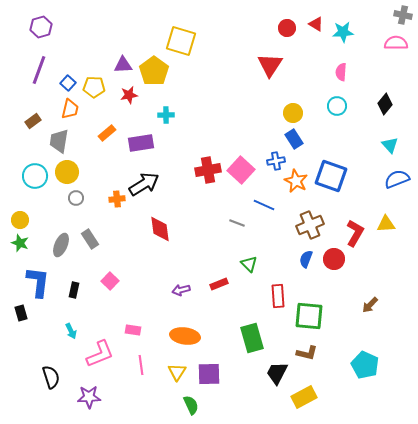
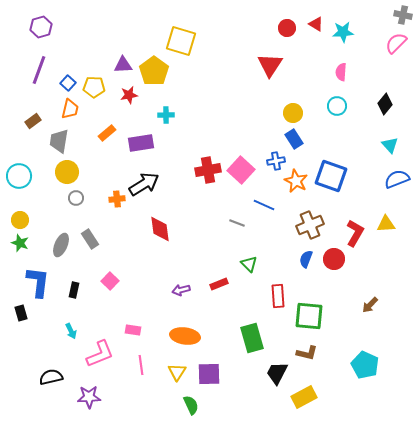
pink semicircle at (396, 43): rotated 45 degrees counterclockwise
cyan circle at (35, 176): moved 16 px left
black semicircle at (51, 377): rotated 85 degrees counterclockwise
